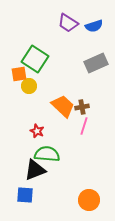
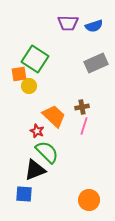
purple trapezoid: rotated 30 degrees counterclockwise
orange trapezoid: moved 9 px left, 10 px down
green semicircle: moved 2 px up; rotated 40 degrees clockwise
blue square: moved 1 px left, 1 px up
